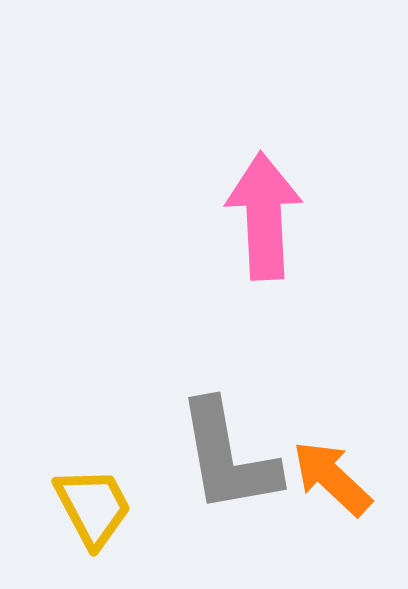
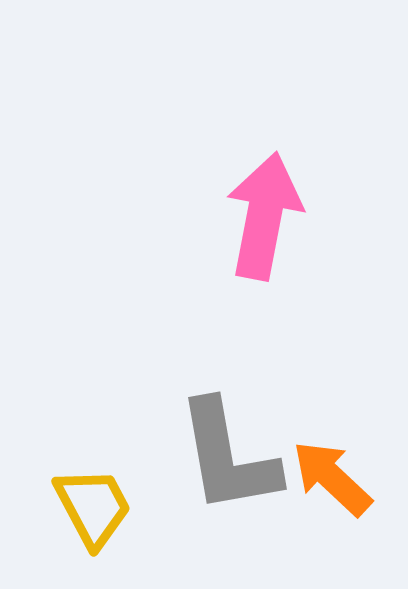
pink arrow: rotated 14 degrees clockwise
